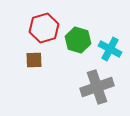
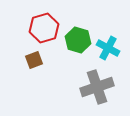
cyan cross: moved 2 px left, 1 px up
brown square: rotated 18 degrees counterclockwise
